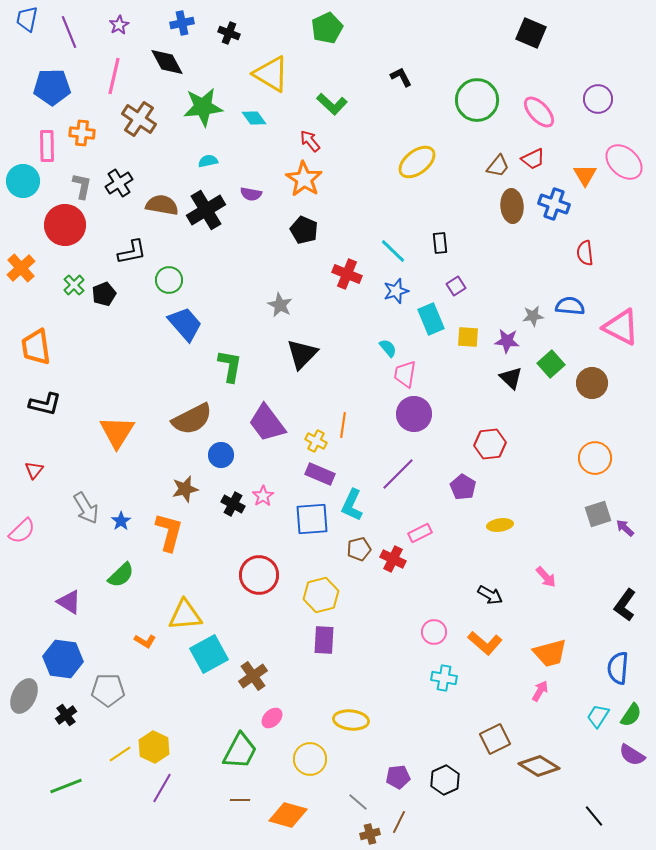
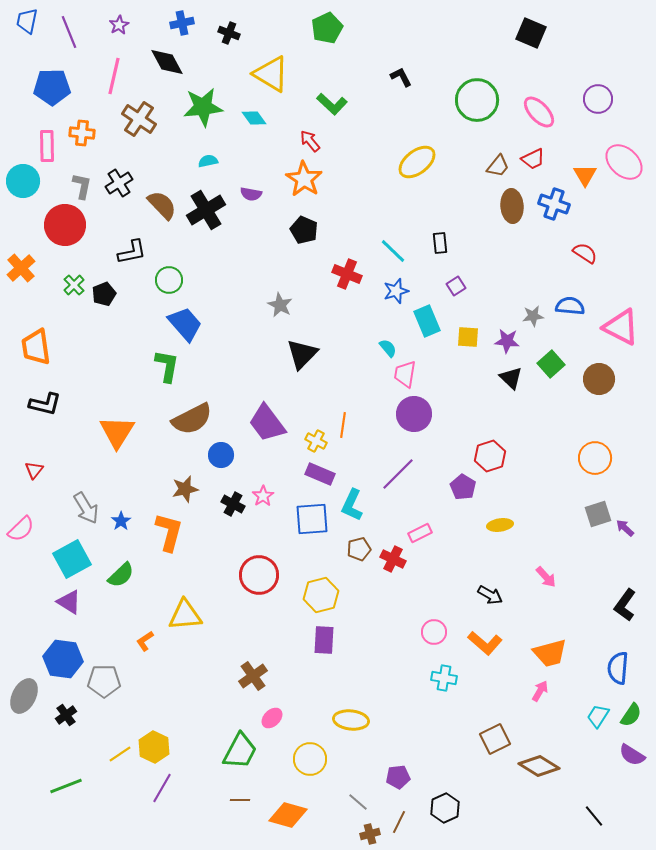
blue trapezoid at (27, 19): moved 2 px down
brown semicircle at (162, 205): rotated 36 degrees clockwise
red semicircle at (585, 253): rotated 130 degrees clockwise
cyan rectangle at (431, 319): moved 4 px left, 2 px down
green L-shape at (230, 366): moved 63 px left
brown circle at (592, 383): moved 7 px right, 4 px up
red hexagon at (490, 444): moved 12 px down; rotated 12 degrees counterclockwise
pink semicircle at (22, 531): moved 1 px left, 2 px up
orange L-shape at (145, 641): rotated 115 degrees clockwise
cyan square at (209, 654): moved 137 px left, 95 px up
gray pentagon at (108, 690): moved 4 px left, 9 px up
black hexagon at (445, 780): moved 28 px down
